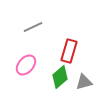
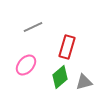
red rectangle: moved 2 px left, 4 px up
